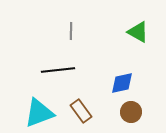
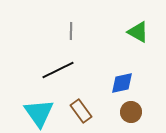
black line: rotated 20 degrees counterclockwise
cyan triangle: rotated 44 degrees counterclockwise
